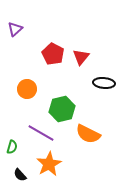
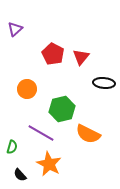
orange star: rotated 15 degrees counterclockwise
